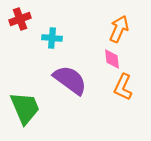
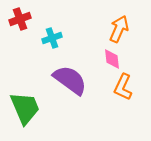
cyan cross: rotated 24 degrees counterclockwise
